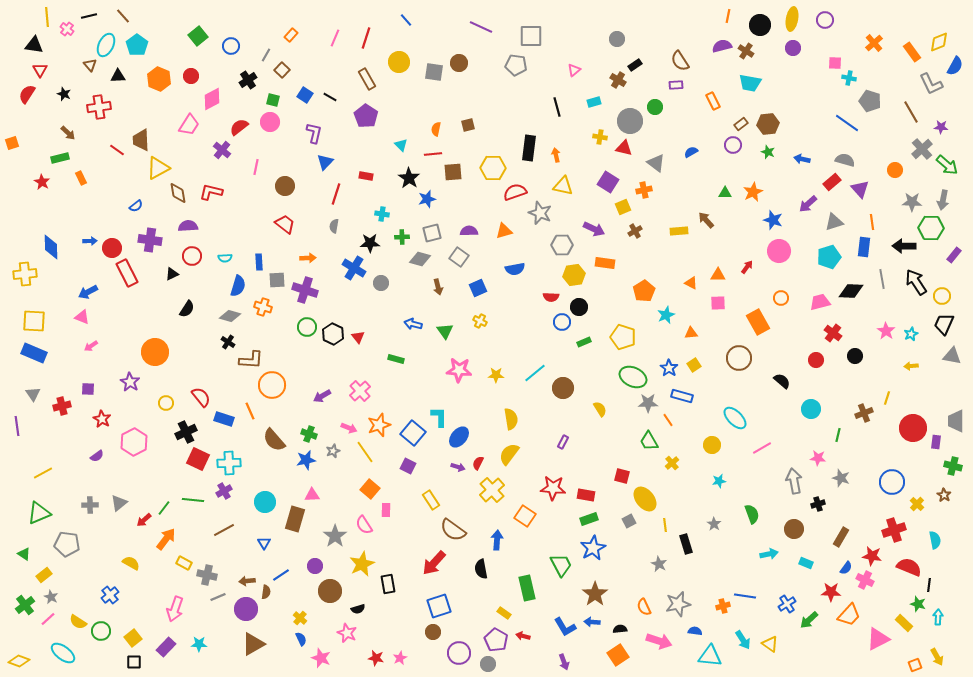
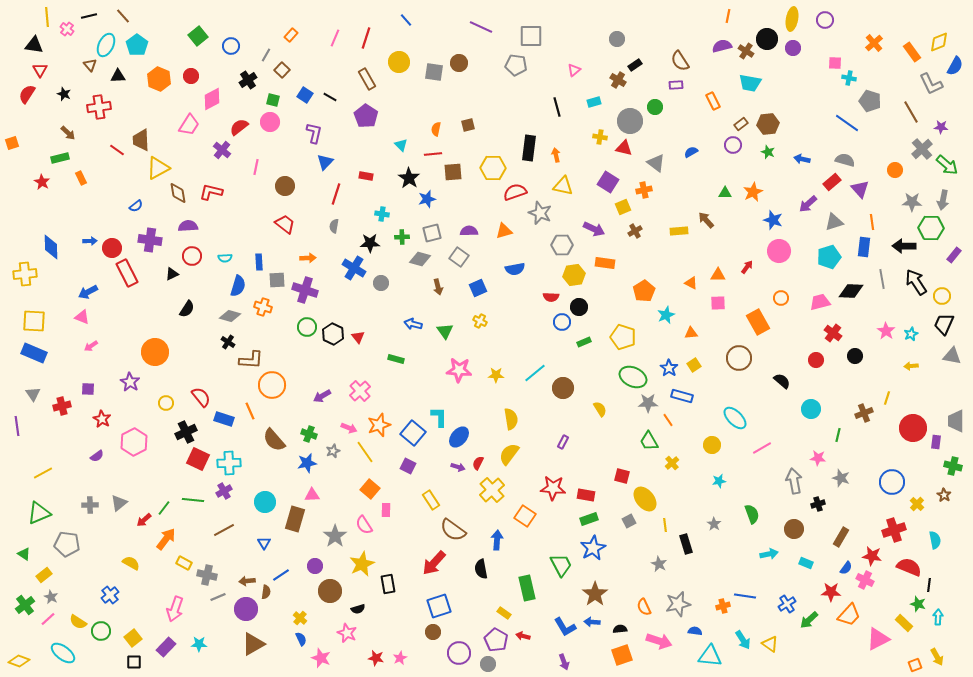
black circle at (760, 25): moved 7 px right, 14 px down
blue star at (306, 460): moved 1 px right, 3 px down
orange square at (618, 655): moved 4 px right; rotated 15 degrees clockwise
